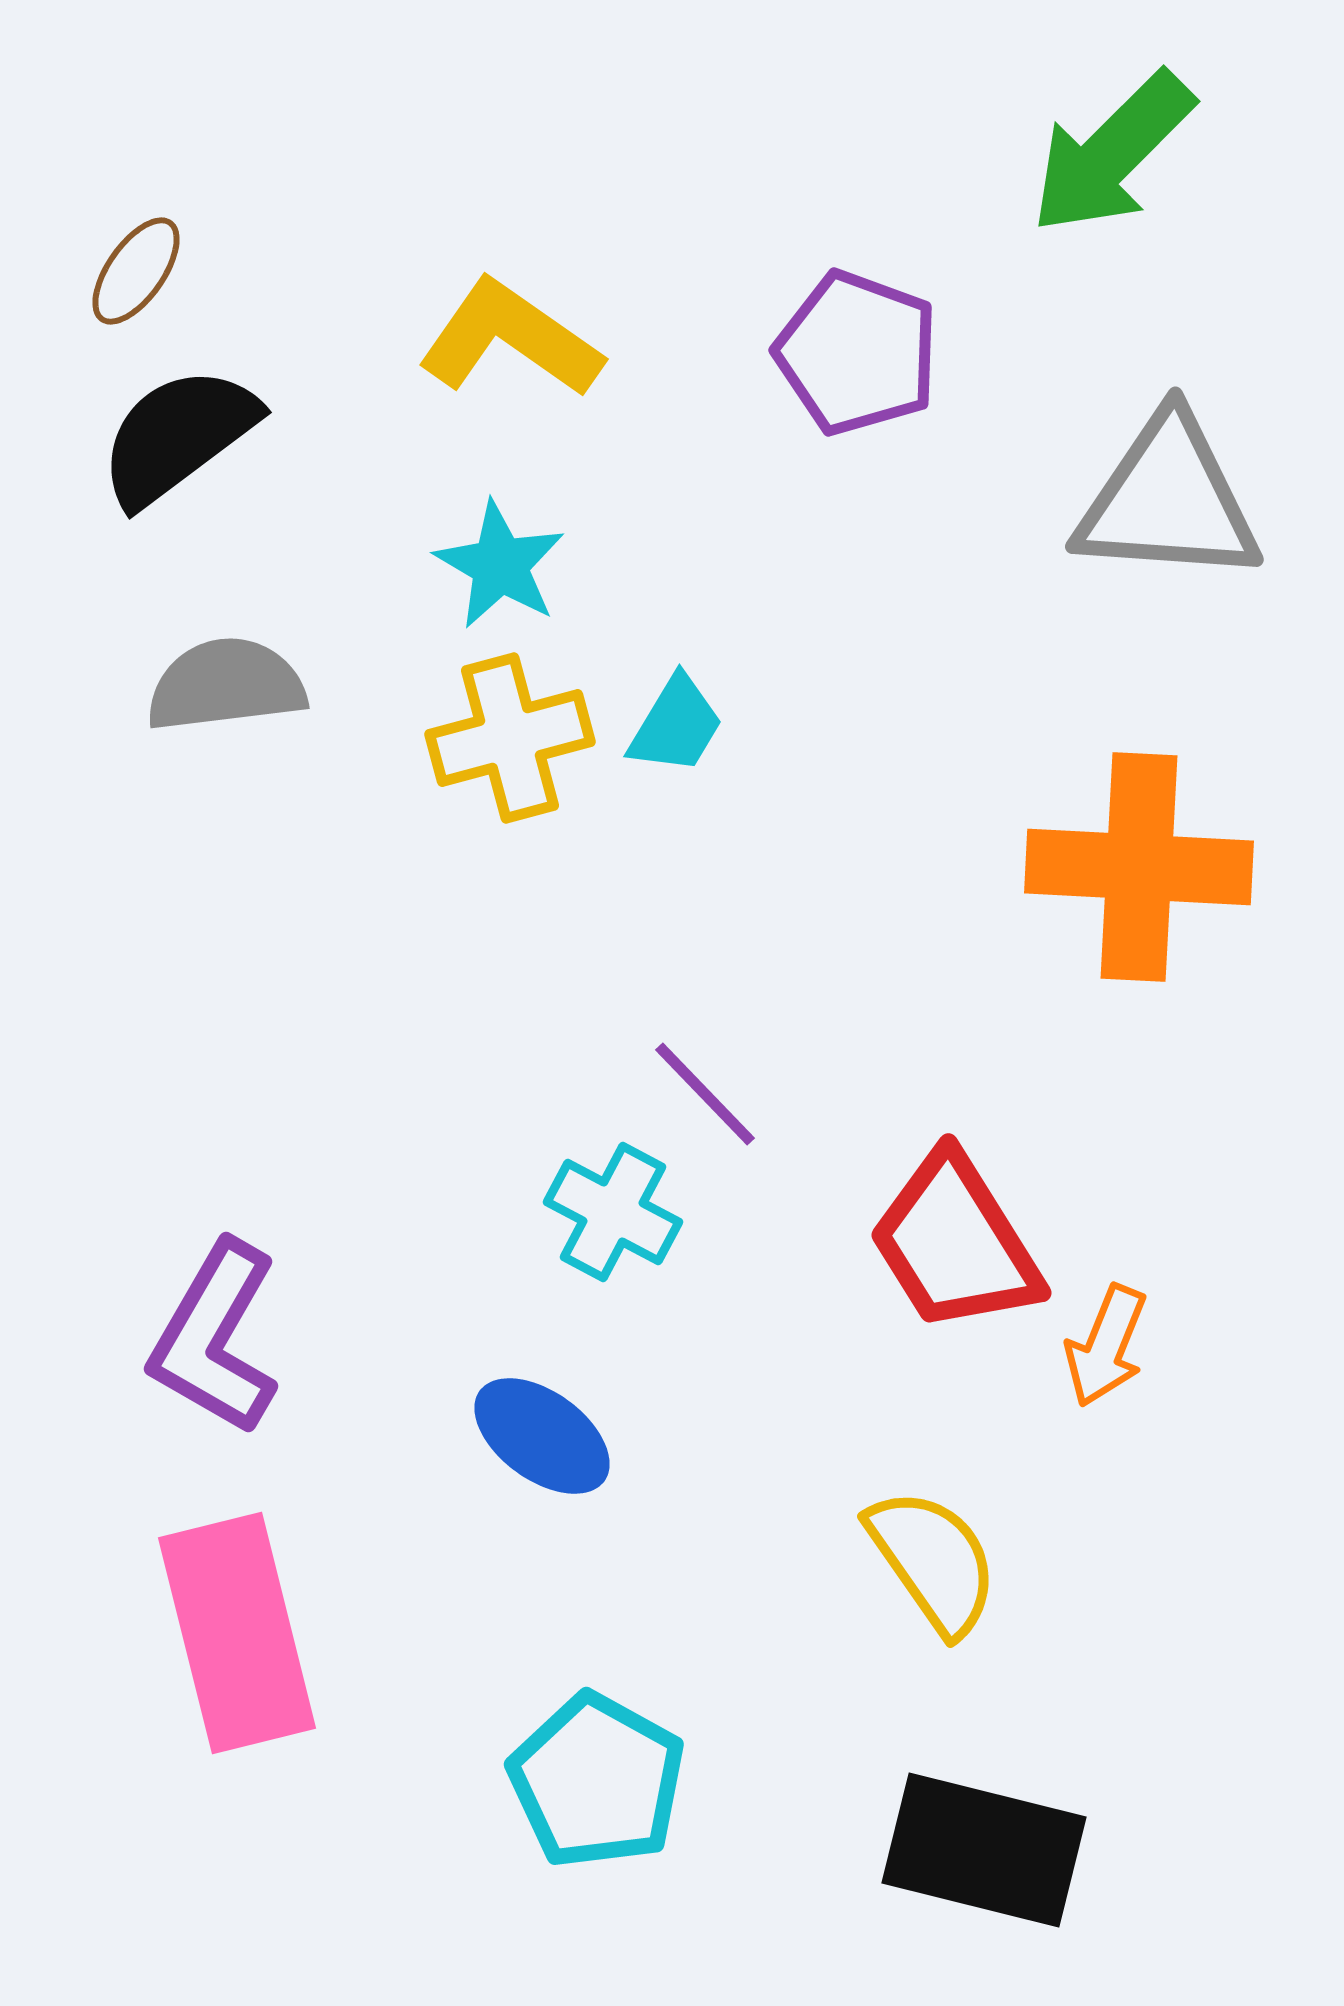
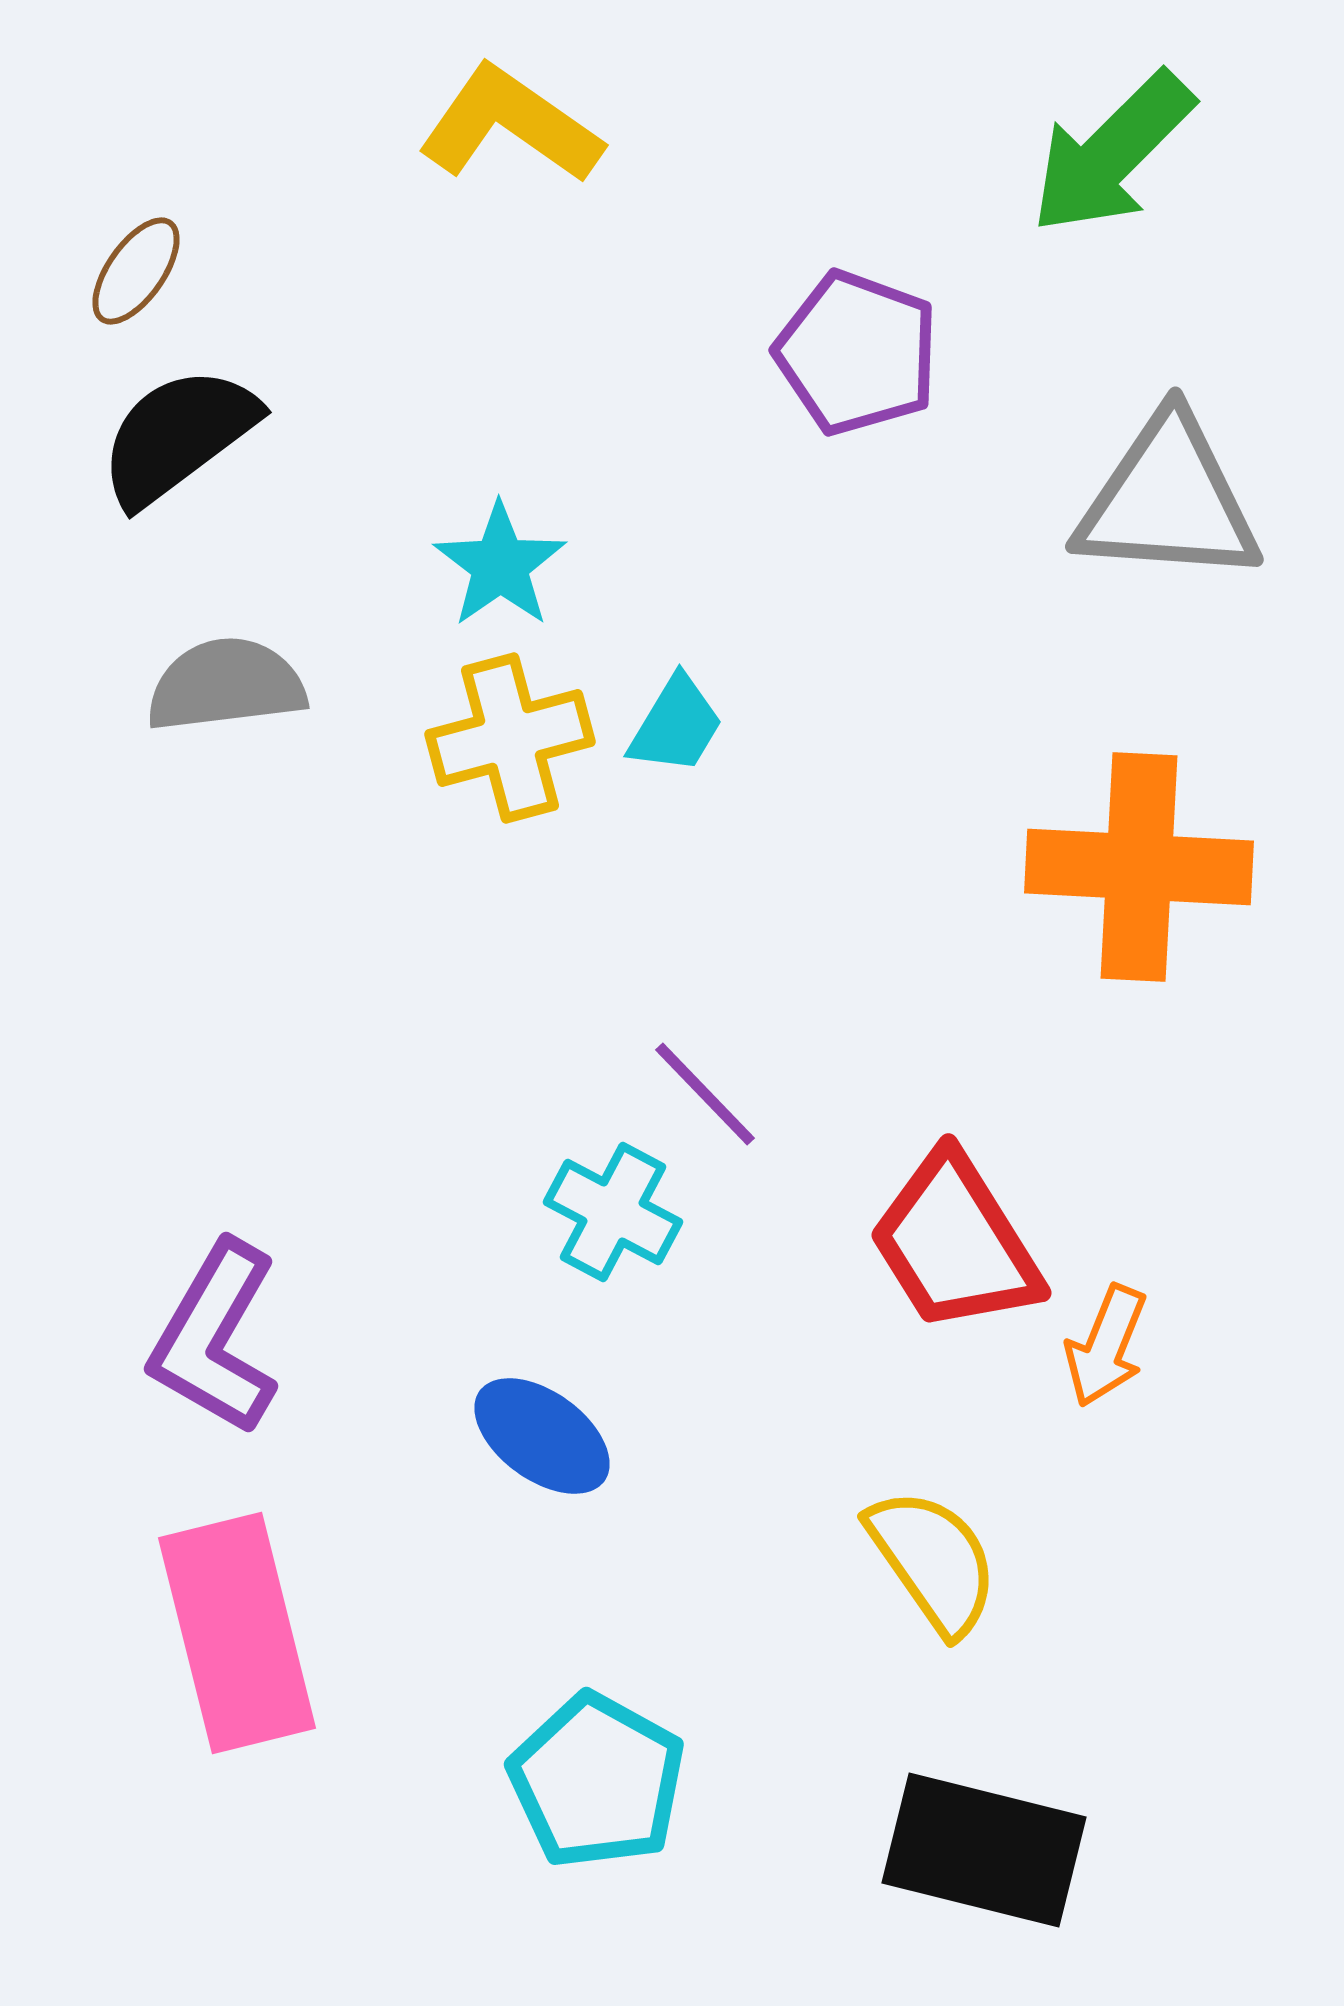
yellow L-shape: moved 214 px up
cyan star: rotated 7 degrees clockwise
